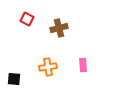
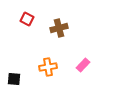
pink rectangle: rotated 48 degrees clockwise
